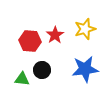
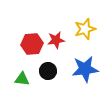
red star: moved 1 px right, 5 px down; rotated 24 degrees clockwise
red hexagon: moved 2 px right, 3 px down; rotated 10 degrees counterclockwise
black circle: moved 6 px right, 1 px down
